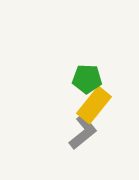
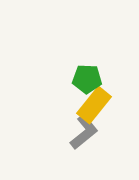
gray L-shape: moved 1 px right
